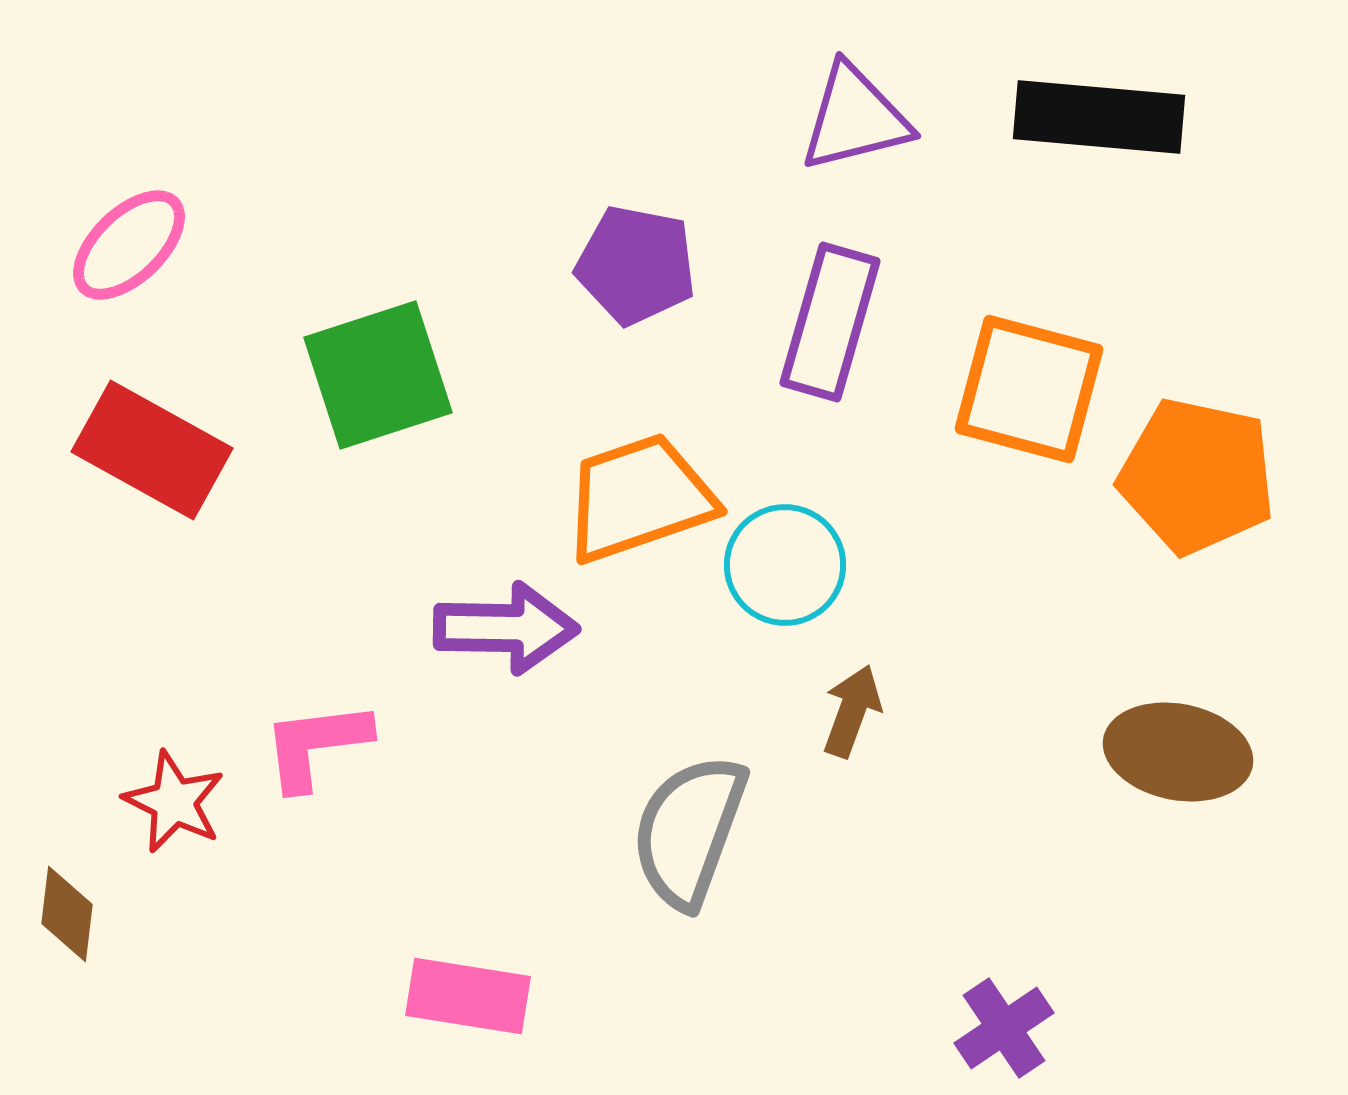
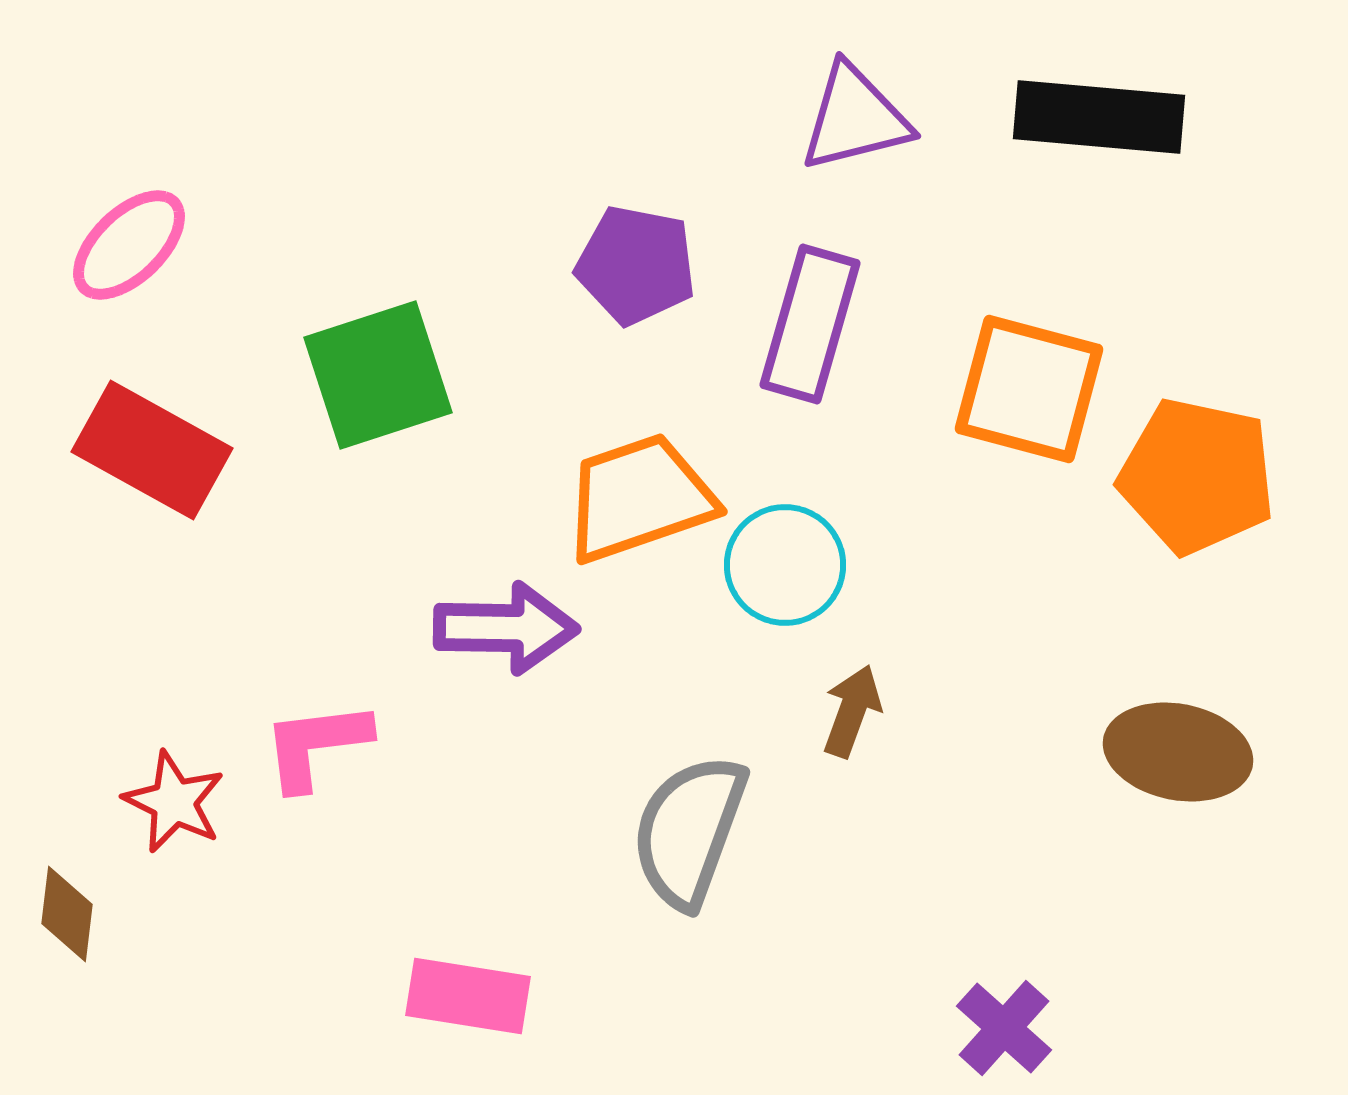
purple rectangle: moved 20 px left, 2 px down
purple cross: rotated 14 degrees counterclockwise
